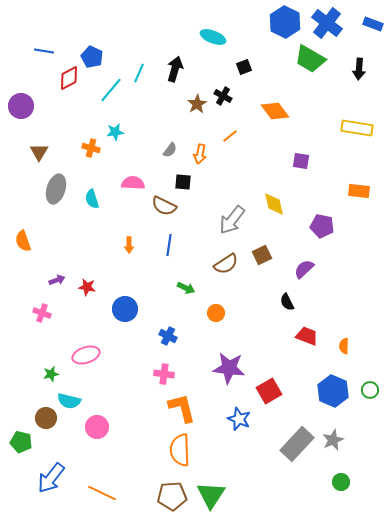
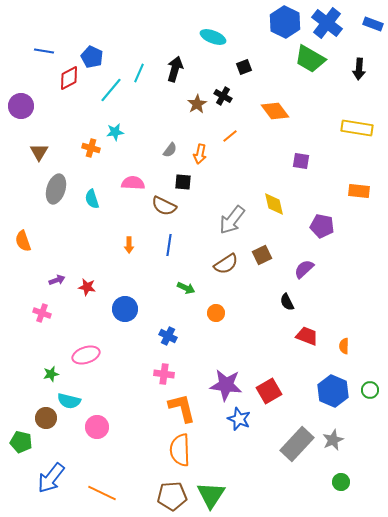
purple star at (229, 368): moved 3 px left, 17 px down
